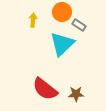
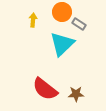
gray rectangle: moved 1 px up
